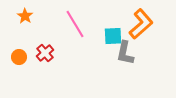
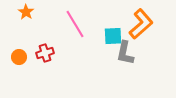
orange star: moved 1 px right, 4 px up
red cross: rotated 24 degrees clockwise
